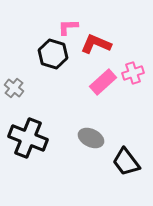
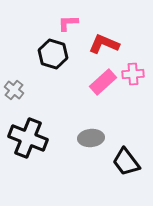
pink L-shape: moved 4 px up
red L-shape: moved 8 px right
pink cross: moved 1 px down; rotated 15 degrees clockwise
gray cross: moved 2 px down
gray ellipse: rotated 30 degrees counterclockwise
